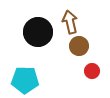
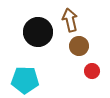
brown arrow: moved 2 px up
